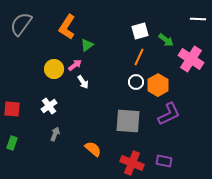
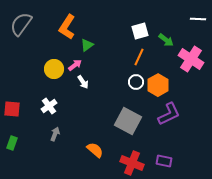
gray square: rotated 24 degrees clockwise
orange semicircle: moved 2 px right, 1 px down
